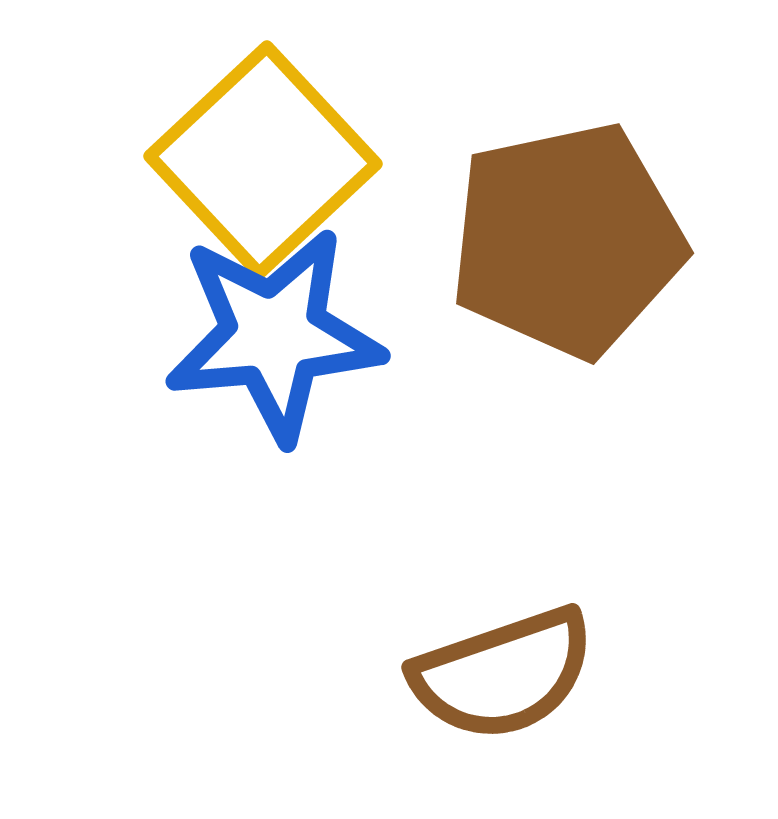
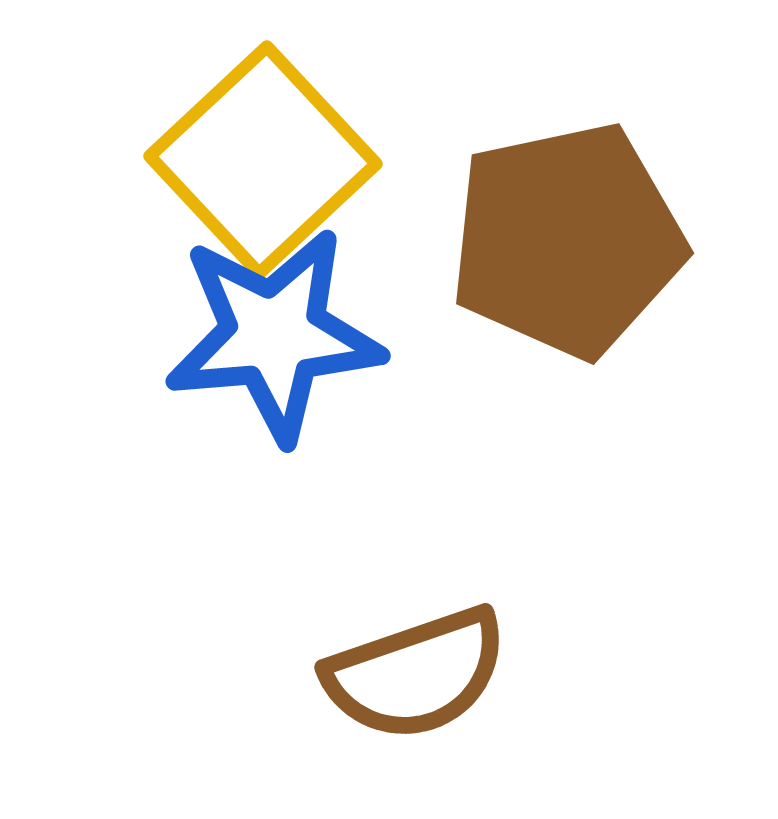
brown semicircle: moved 87 px left
